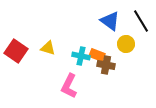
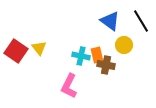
yellow circle: moved 2 px left, 1 px down
yellow triangle: moved 9 px left; rotated 35 degrees clockwise
orange rectangle: rotated 56 degrees clockwise
